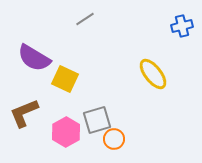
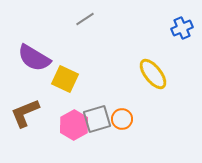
blue cross: moved 2 px down; rotated 10 degrees counterclockwise
brown L-shape: moved 1 px right
gray square: moved 1 px up
pink hexagon: moved 8 px right, 7 px up
orange circle: moved 8 px right, 20 px up
